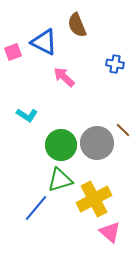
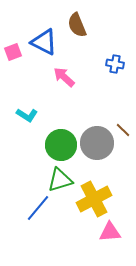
blue line: moved 2 px right
pink triangle: rotated 45 degrees counterclockwise
